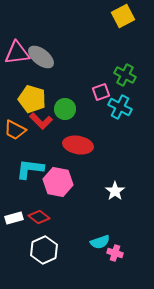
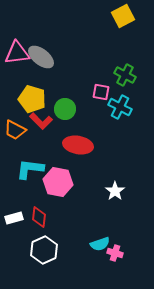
pink square: rotated 30 degrees clockwise
red diamond: rotated 60 degrees clockwise
cyan semicircle: moved 2 px down
